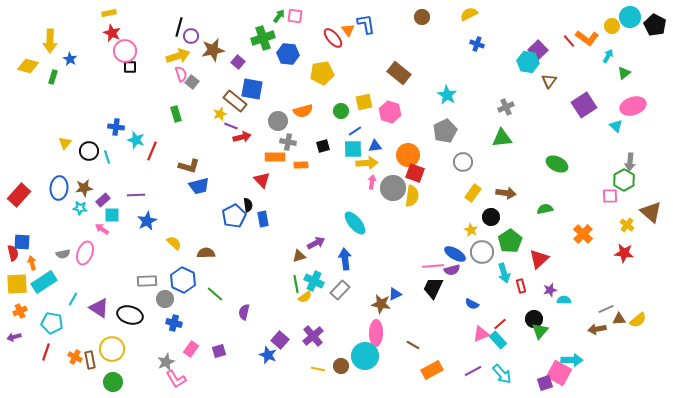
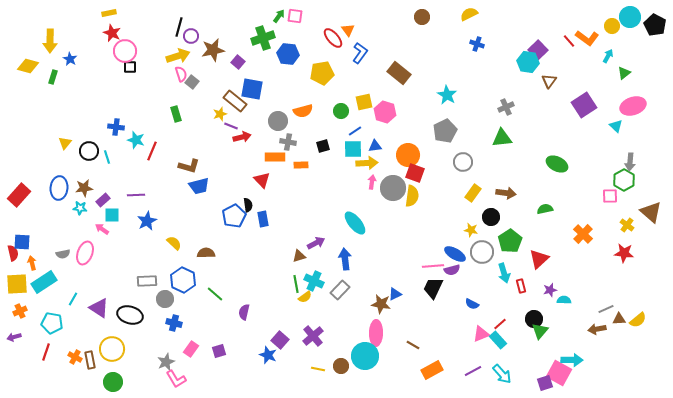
blue L-shape at (366, 24): moved 6 px left, 29 px down; rotated 45 degrees clockwise
pink hexagon at (390, 112): moved 5 px left
yellow star at (471, 230): rotated 16 degrees counterclockwise
